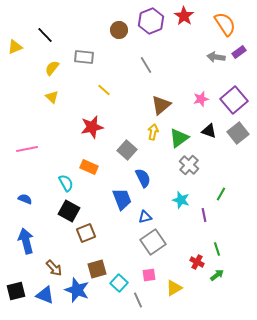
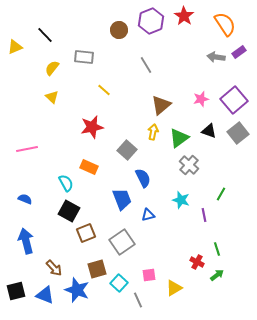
blue triangle at (145, 217): moved 3 px right, 2 px up
gray square at (153, 242): moved 31 px left
